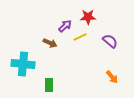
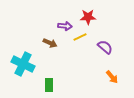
purple arrow: rotated 48 degrees clockwise
purple semicircle: moved 5 px left, 6 px down
cyan cross: rotated 20 degrees clockwise
